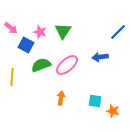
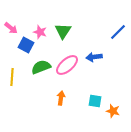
blue arrow: moved 6 px left
green semicircle: moved 2 px down
